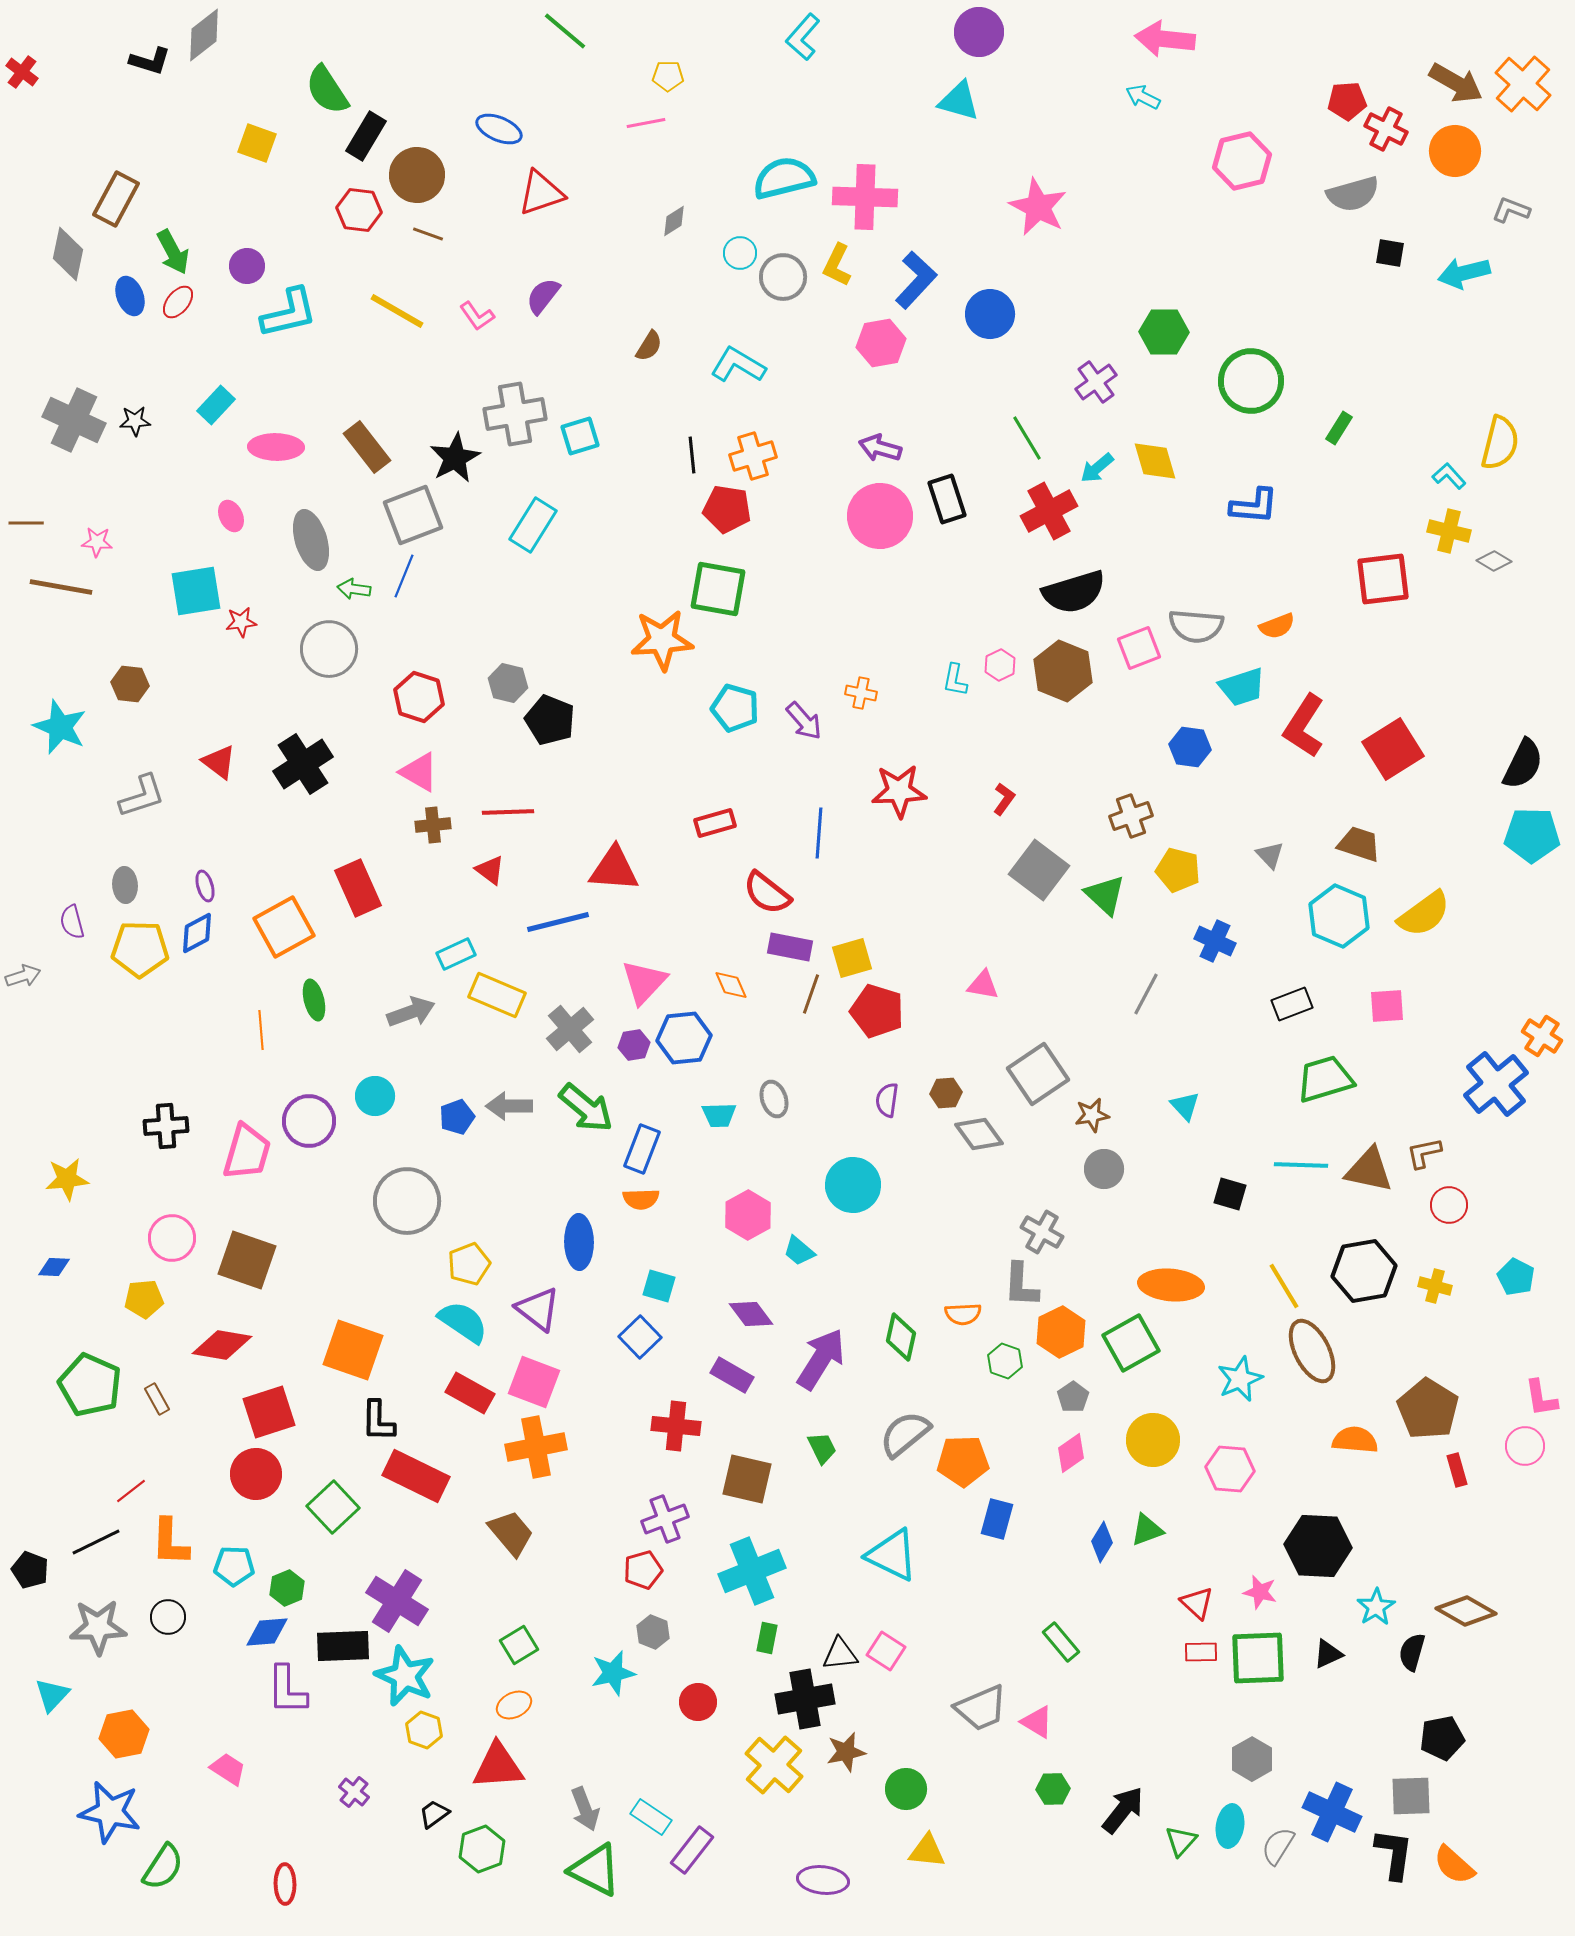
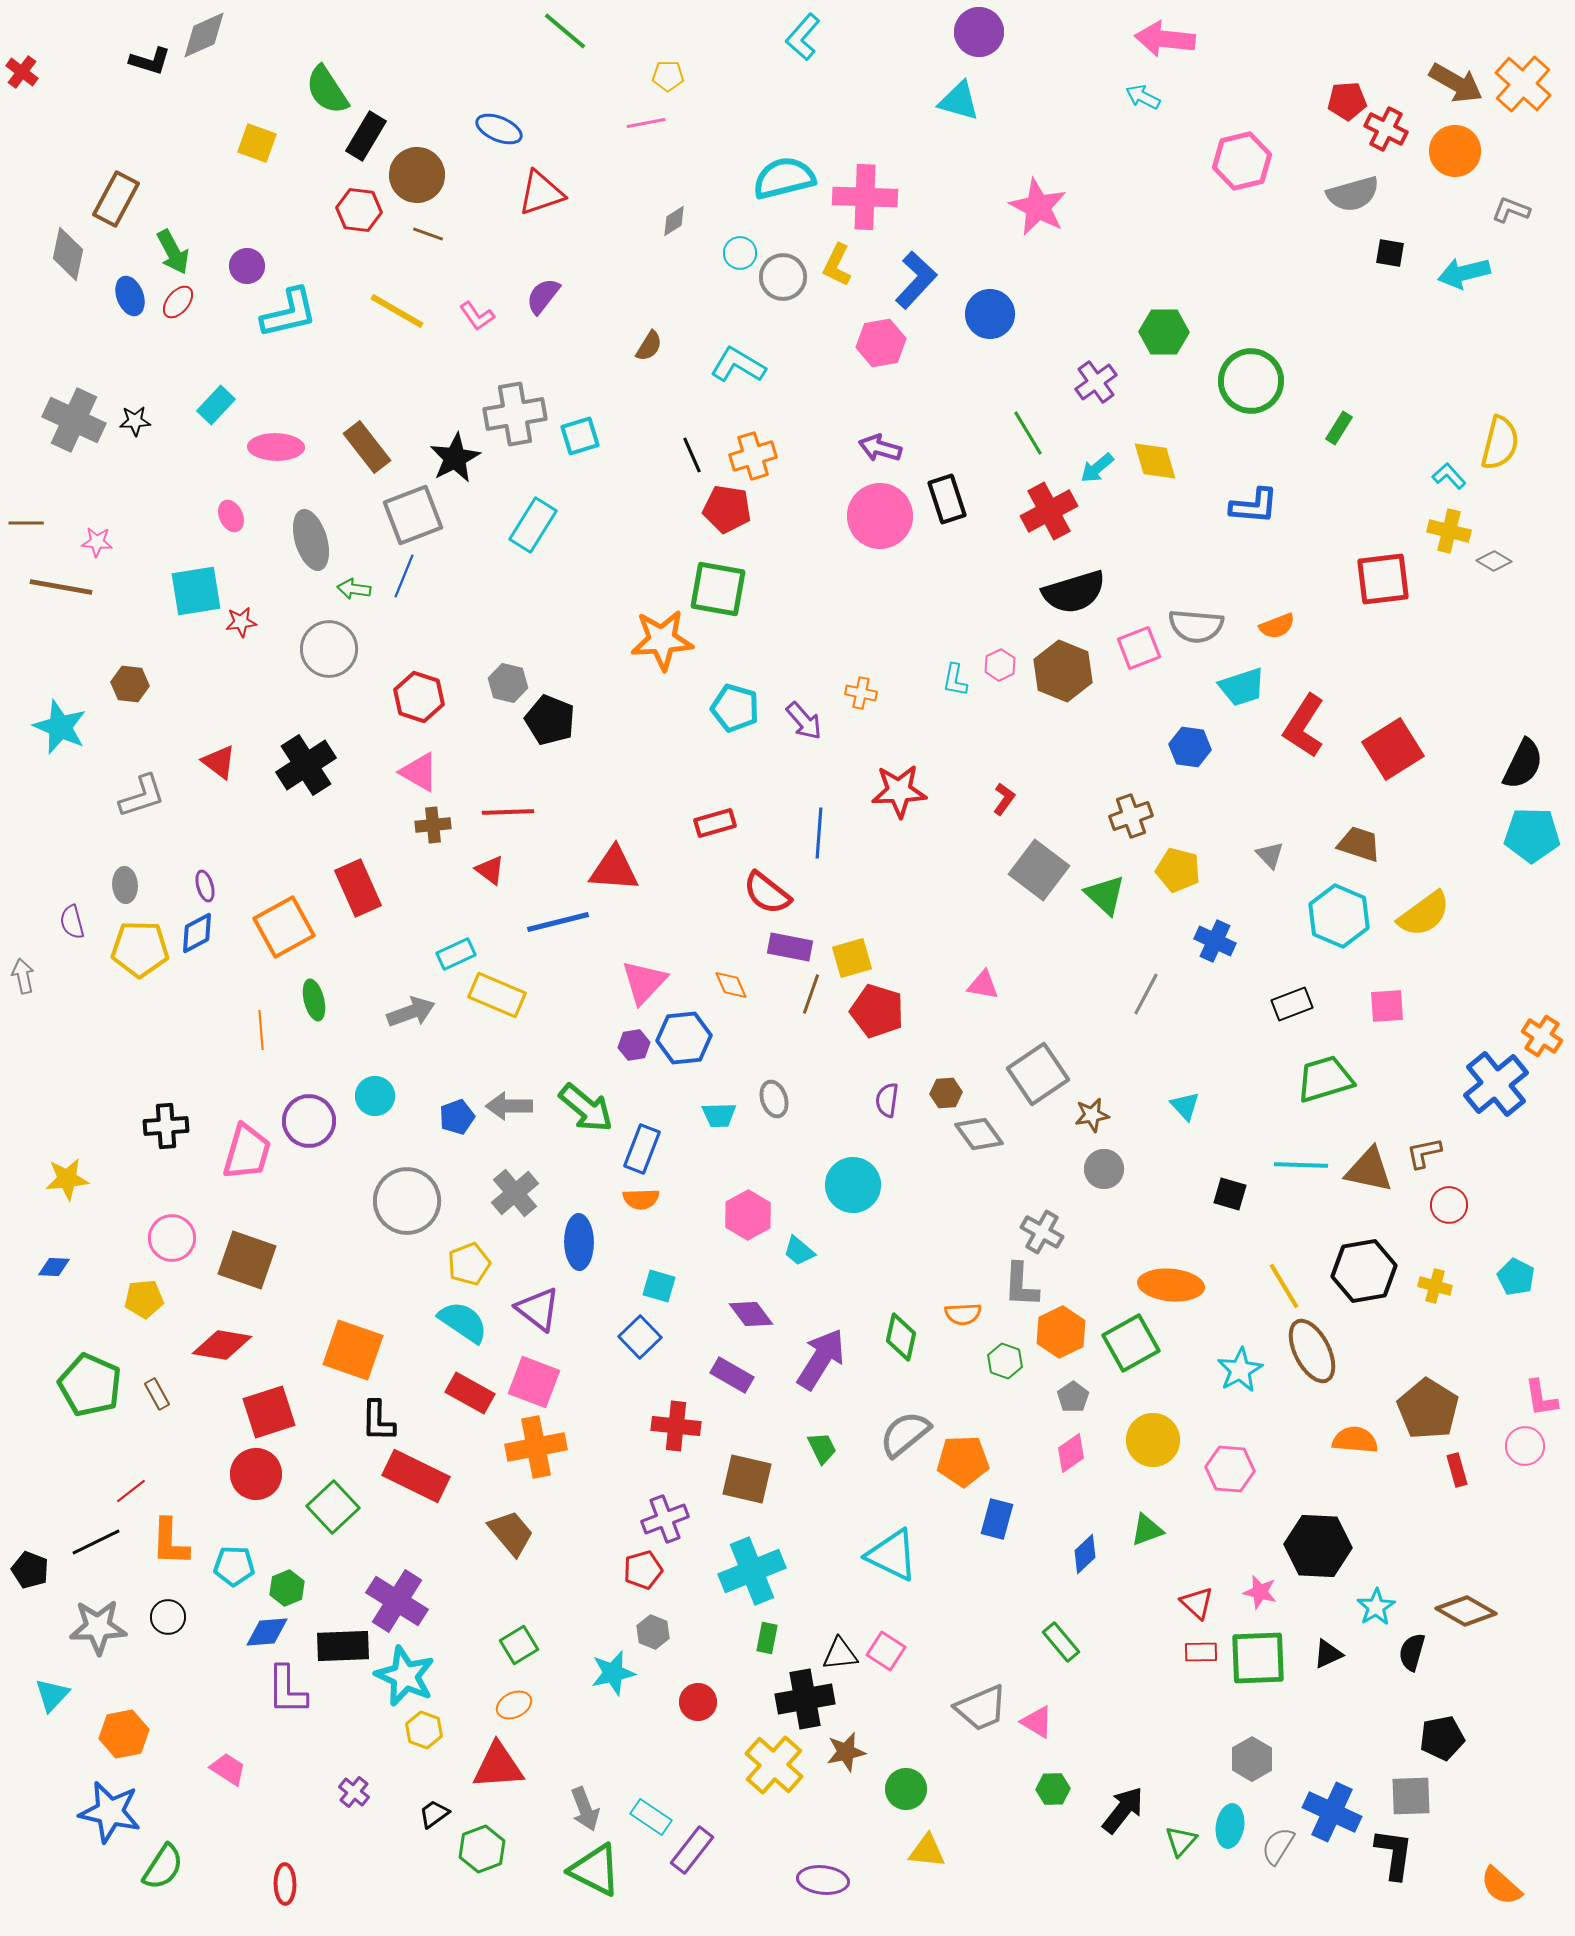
gray diamond at (204, 35): rotated 14 degrees clockwise
green line at (1027, 438): moved 1 px right, 5 px up
black line at (692, 455): rotated 18 degrees counterclockwise
black cross at (303, 764): moved 3 px right, 1 px down
gray arrow at (23, 976): rotated 84 degrees counterclockwise
gray cross at (570, 1029): moved 55 px left, 164 px down
cyan star at (1240, 1379): moved 9 px up; rotated 6 degrees counterclockwise
brown rectangle at (157, 1399): moved 5 px up
blue diamond at (1102, 1542): moved 17 px left, 12 px down; rotated 15 degrees clockwise
orange semicircle at (1454, 1865): moved 47 px right, 21 px down
